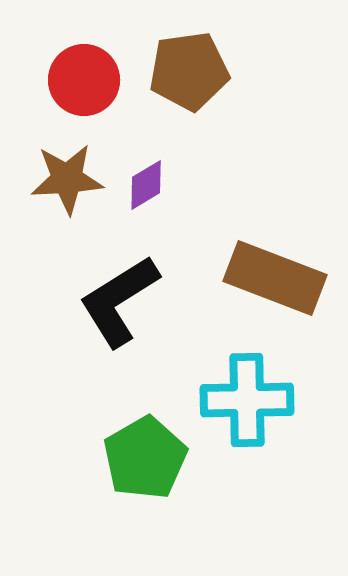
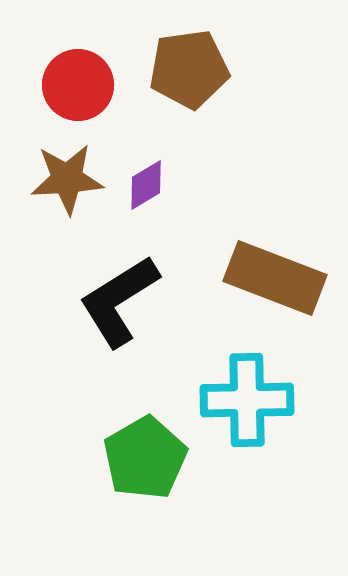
brown pentagon: moved 2 px up
red circle: moved 6 px left, 5 px down
